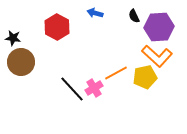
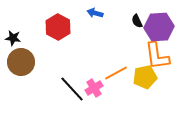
black semicircle: moved 3 px right, 5 px down
red hexagon: moved 1 px right
orange L-shape: rotated 40 degrees clockwise
